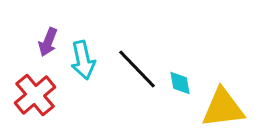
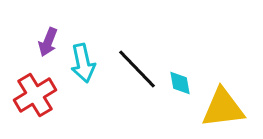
cyan arrow: moved 3 px down
red cross: rotated 9 degrees clockwise
